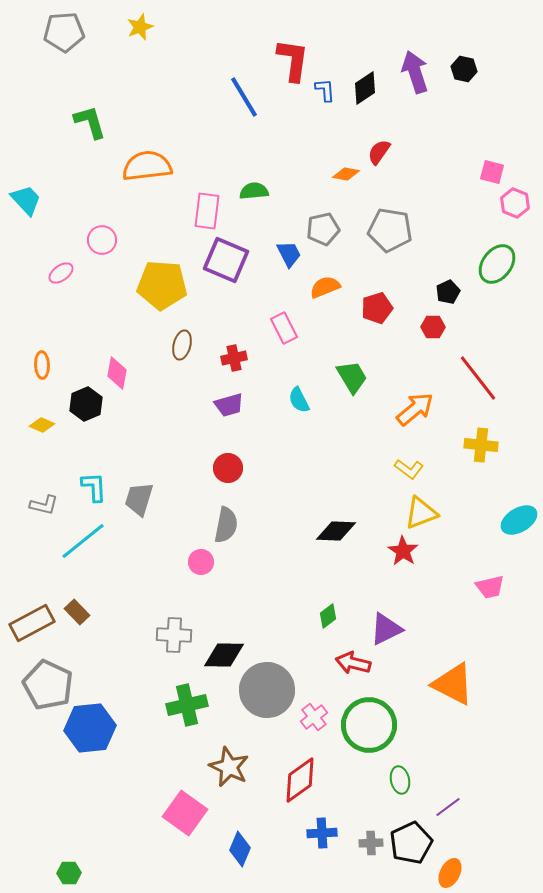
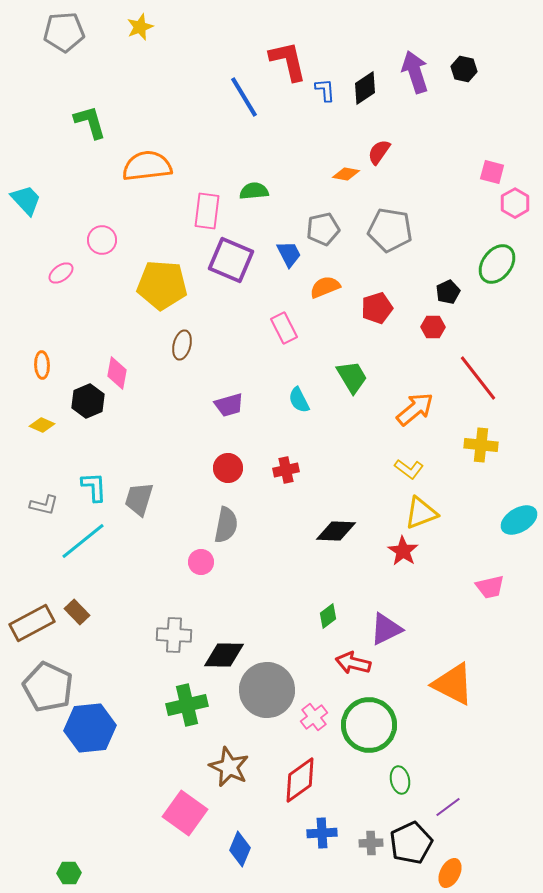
red L-shape at (293, 60): moved 5 px left, 1 px down; rotated 21 degrees counterclockwise
pink hexagon at (515, 203): rotated 8 degrees clockwise
purple square at (226, 260): moved 5 px right
red cross at (234, 358): moved 52 px right, 112 px down
black hexagon at (86, 404): moved 2 px right, 3 px up
gray pentagon at (48, 685): moved 2 px down
